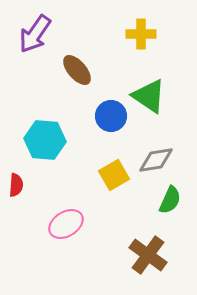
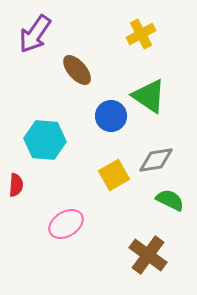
yellow cross: rotated 28 degrees counterclockwise
green semicircle: rotated 88 degrees counterclockwise
